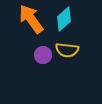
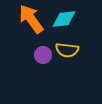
cyan diamond: rotated 35 degrees clockwise
